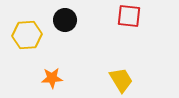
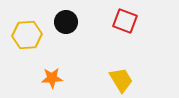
red square: moved 4 px left, 5 px down; rotated 15 degrees clockwise
black circle: moved 1 px right, 2 px down
